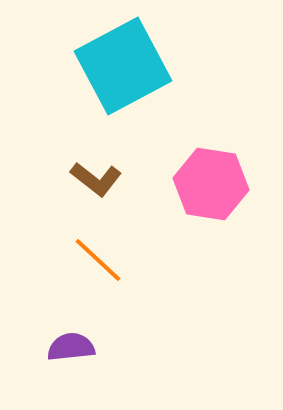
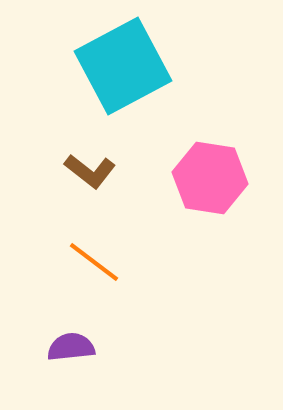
brown L-shape: moved 6 px left, 8 px up
pink hexagon: moved 1 px left, 6 px up
orange line: moved 4 px left, 2 px down; rotated 6 degrees counterclockwise
